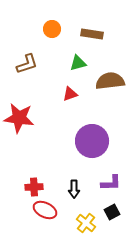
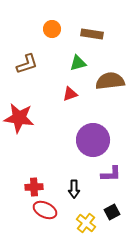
purple circle: moved 1 px right, 1 px up
purple L-shape: moved 9 px up
